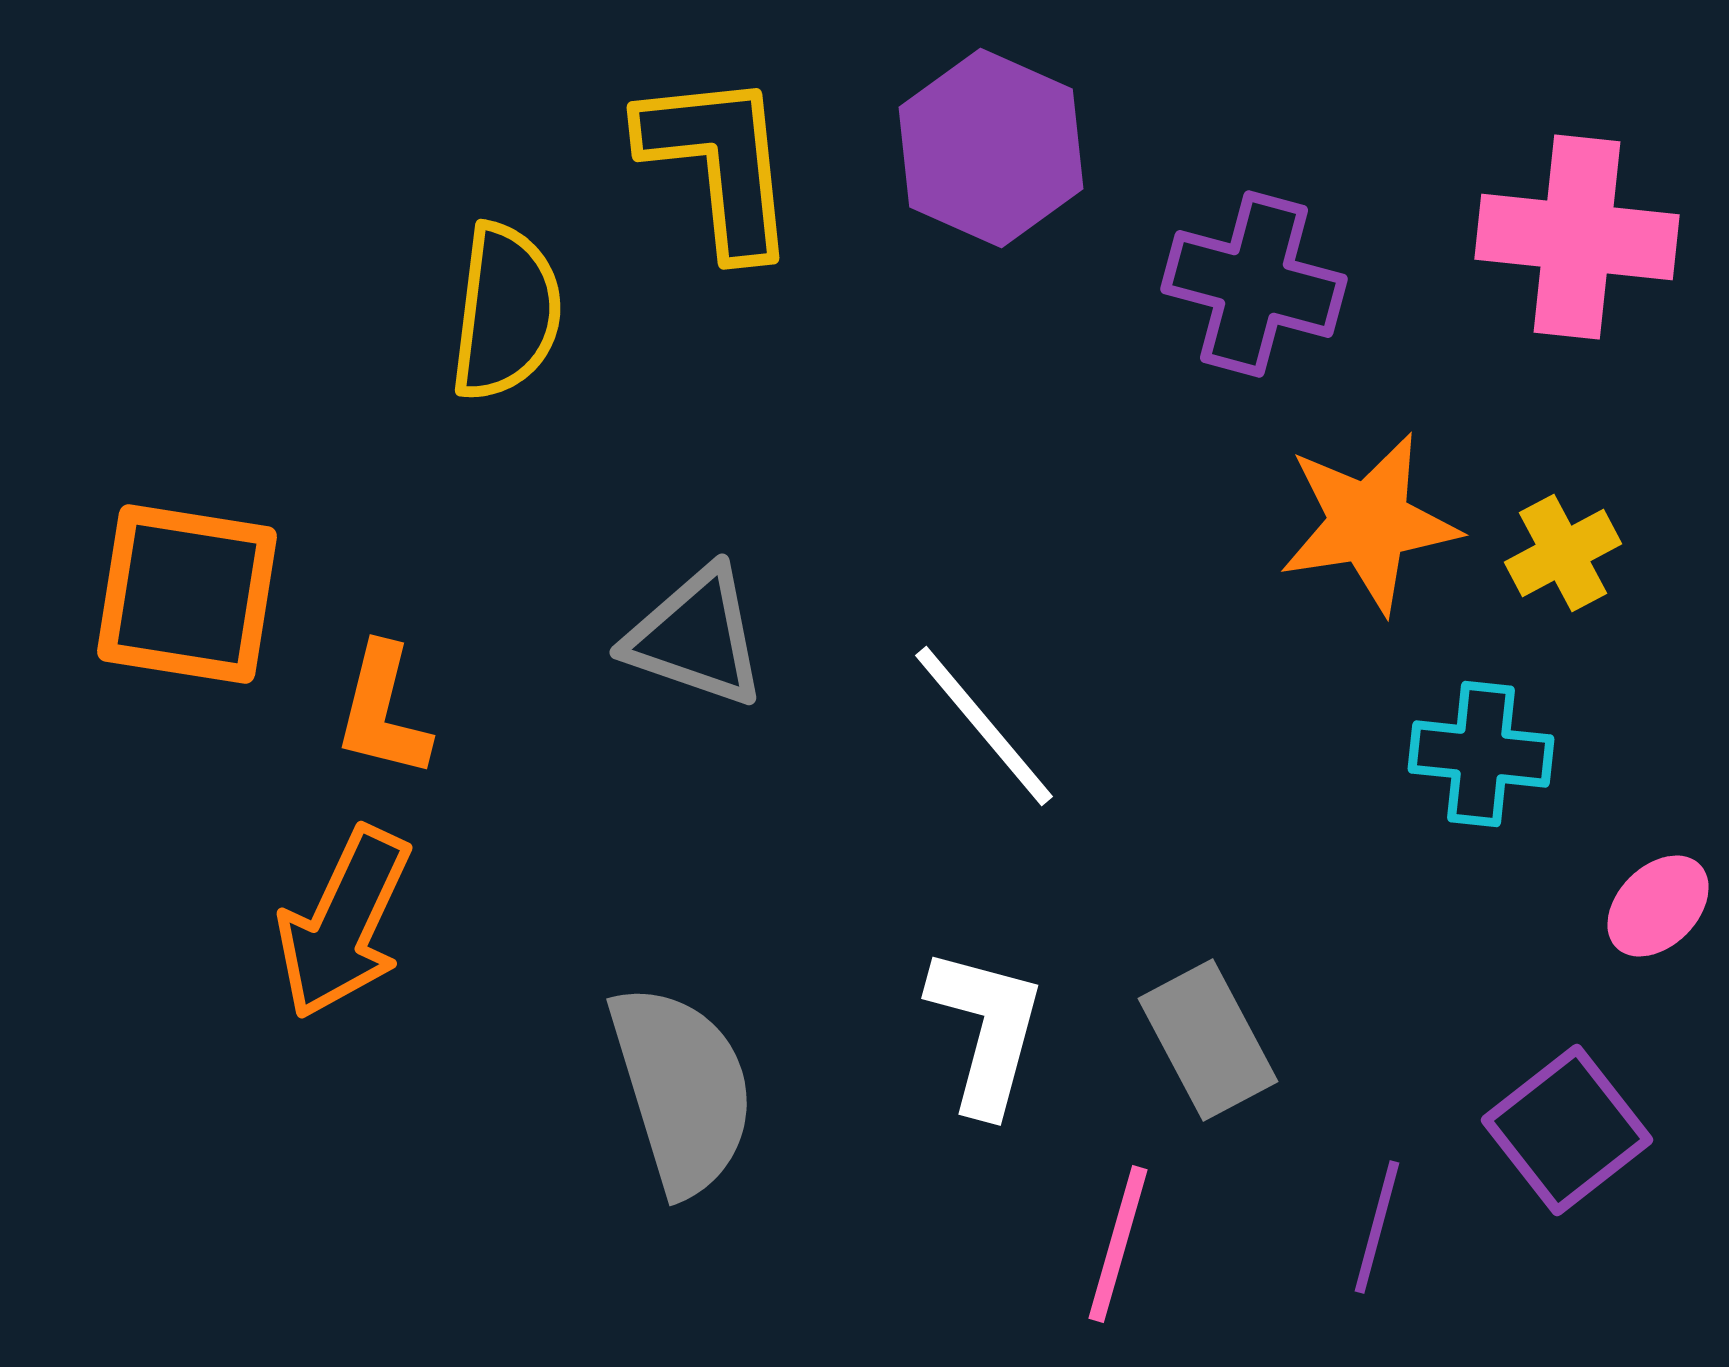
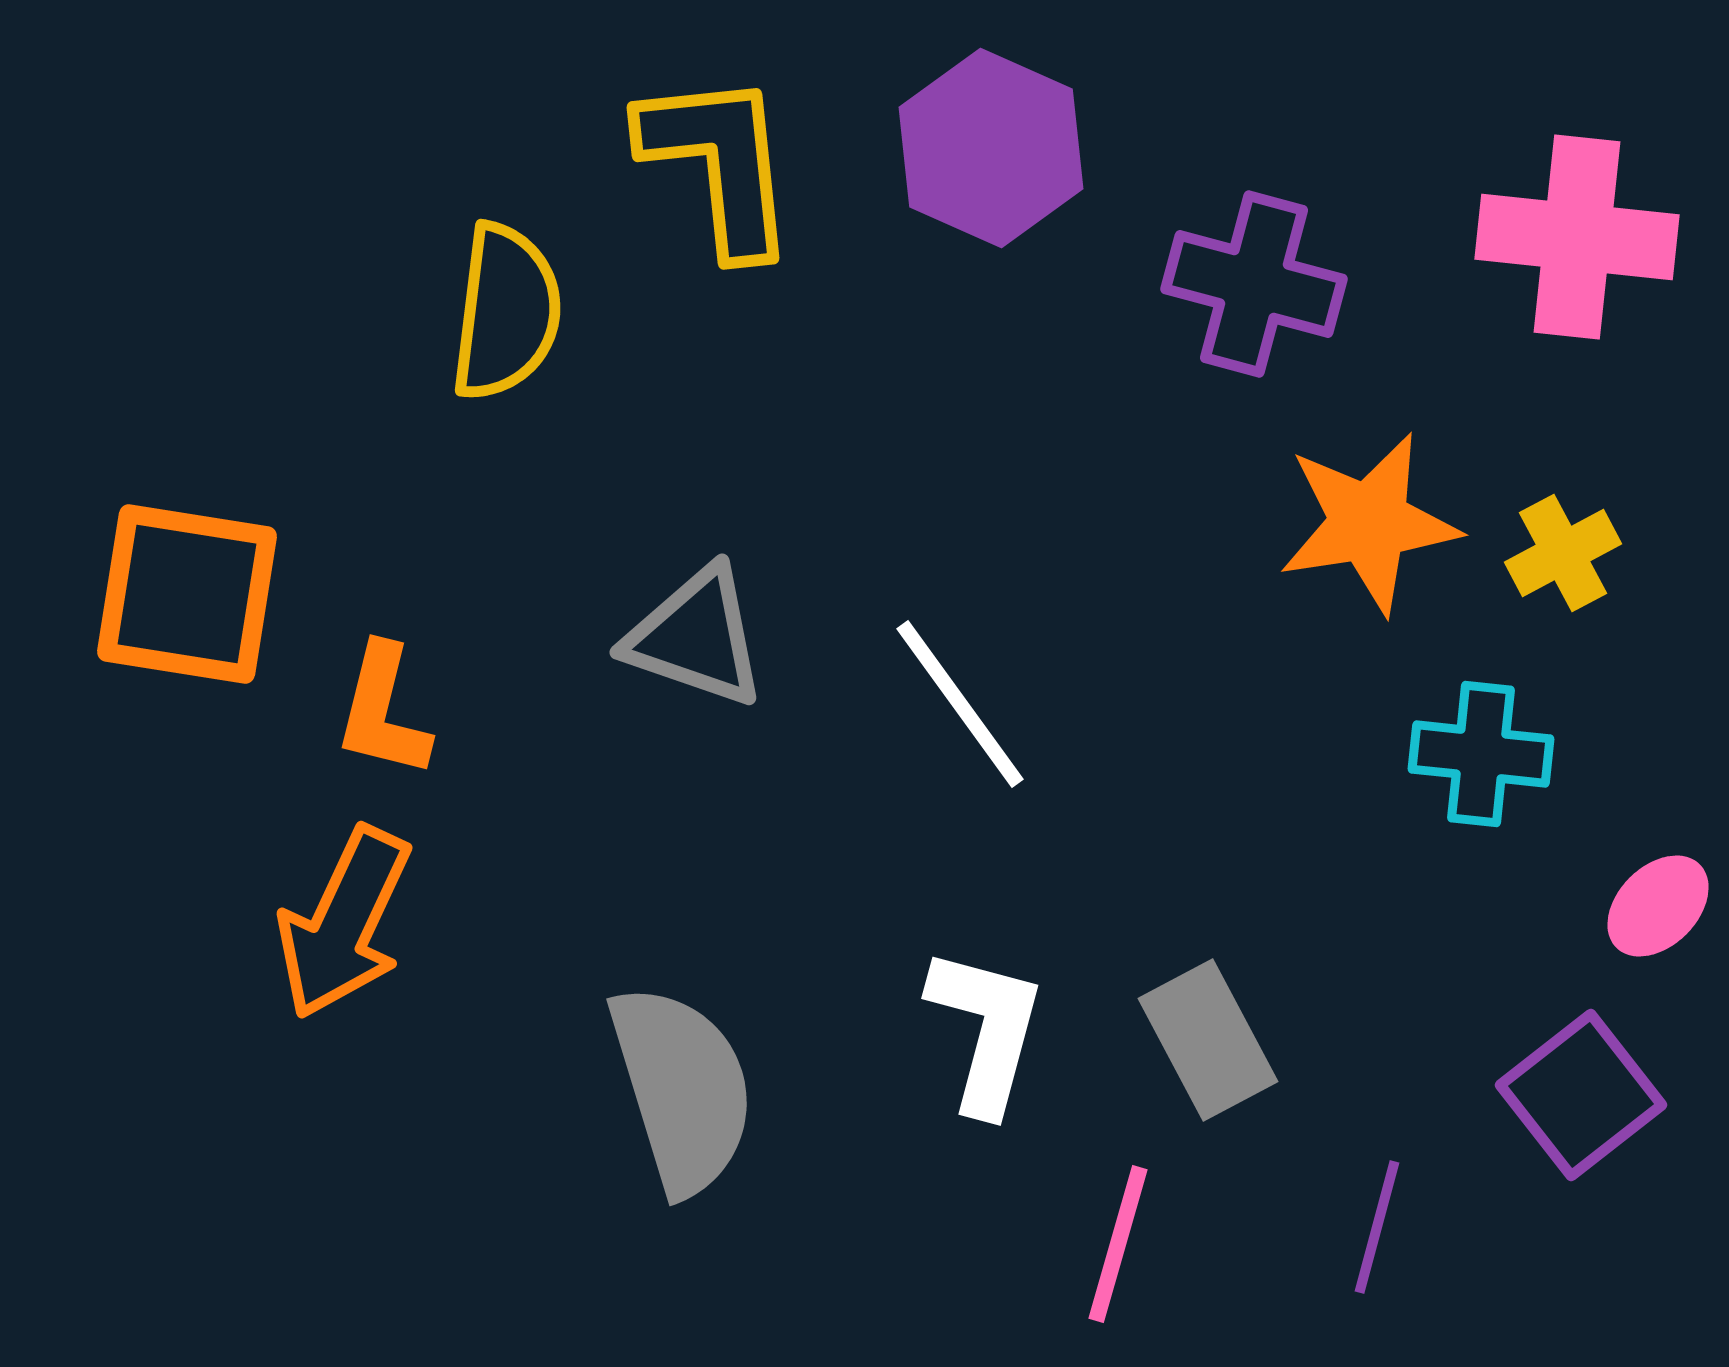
white line: moved 24 px left, 22 px up; rotated 4 degrees clockwise
purple square: moved 14 px right, 35 px up
